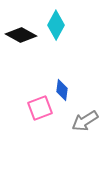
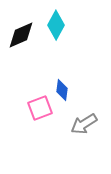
black diamond: rotated 52 degrees counterclockwise
gray arrow: moved 1 px left, 3 px down
